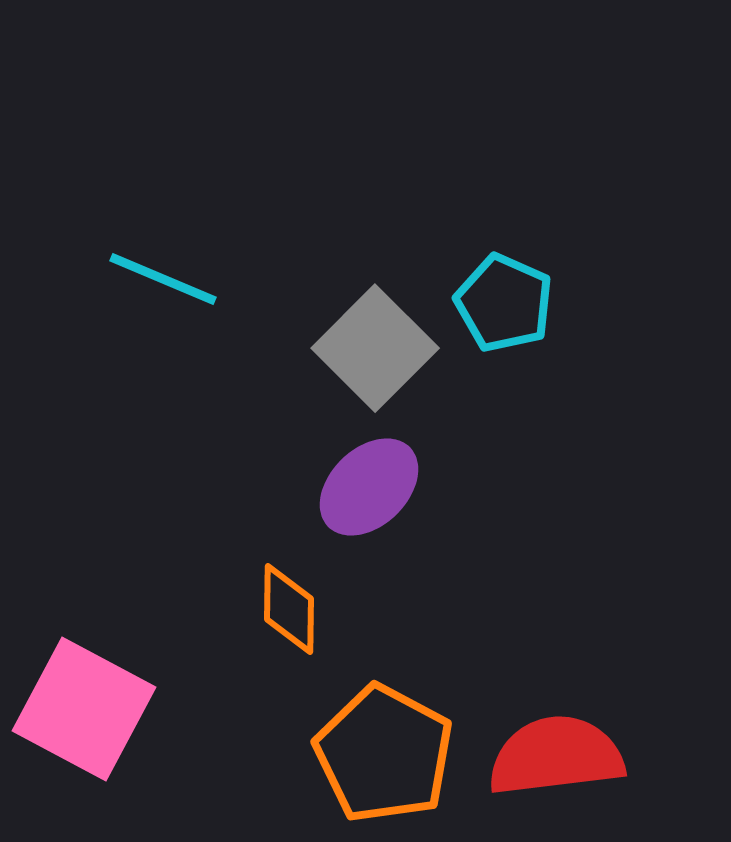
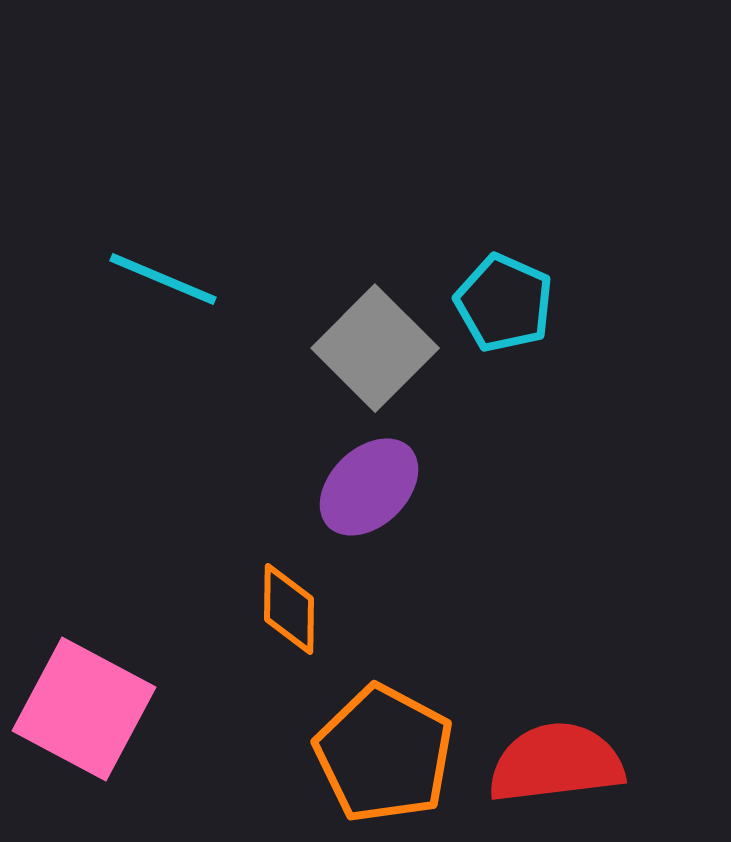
red semicircle: moved 7 px down
